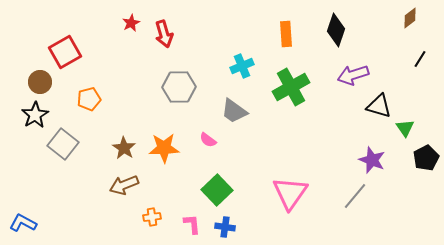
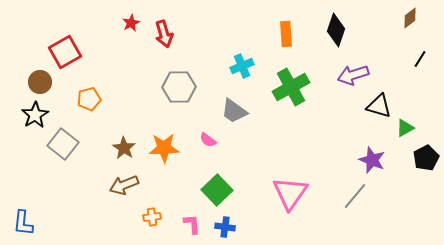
green triangle: rotated 36 degrees clockwise
blue L-shape: rotated 112 degrees counterclockwise
